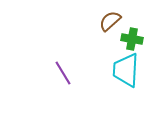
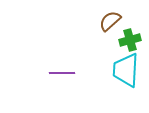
green cross: moved 2 px left, 1 px down; rotated 25 degrees counterclockwise
purple line: moved 1 px left; rotated 60 degrees counterclockwise
